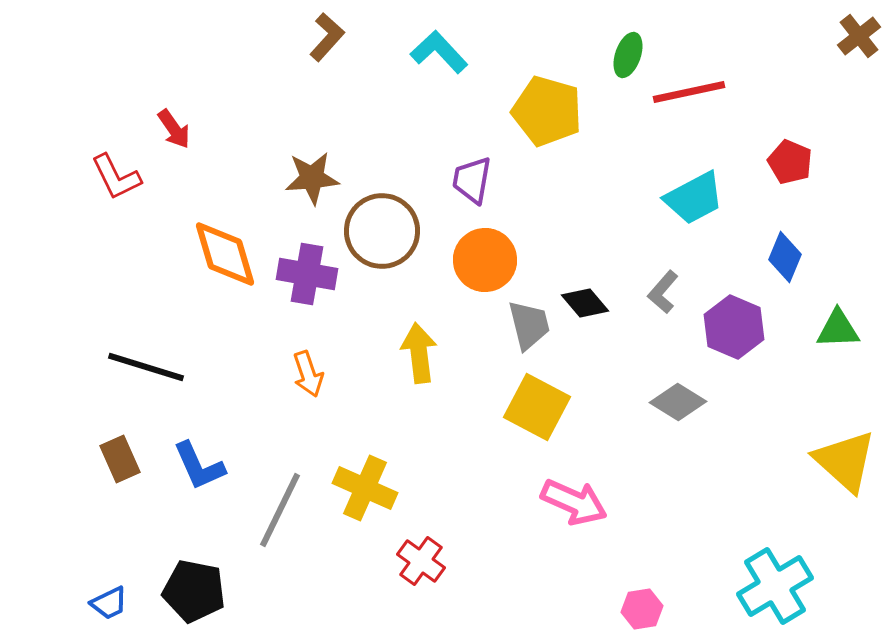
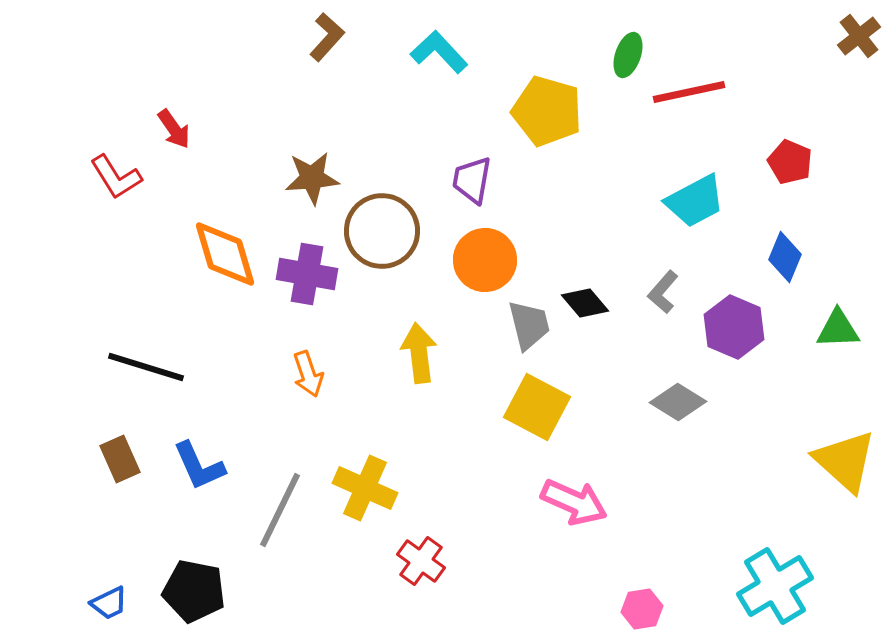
red L-shape: rotated 6 degrees counterclockwise
cyan trapezoid: moved 1 px right, 3 px down
